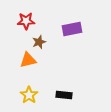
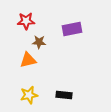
brown star: rotated 24 degrees clockwise
yellow star: rotated 24 degrees clockwise
